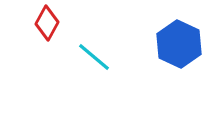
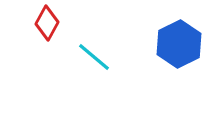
blue hexagon: rotated 9 degrees clockwise
